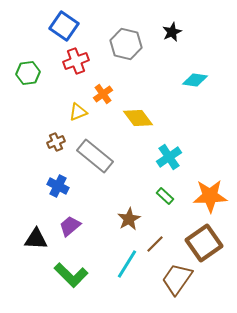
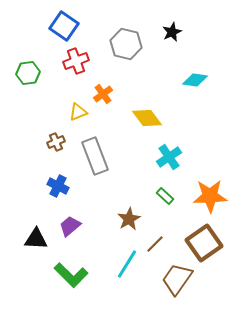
yellow diamond: moved 9 px right
gray rectangle: rotated 30 degrees clockwise
